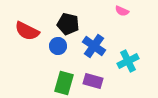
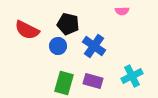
pink semicircle: rotated 24 degrees counterclockwise
red semicircle: moved 1 px up
cyan cross: moved 4 px right, 15 px down
